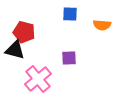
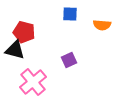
purple square: moved 2 px down; rotated 21 degrees counterclockwise
pink cross: moved 5 px left, 3 px down
